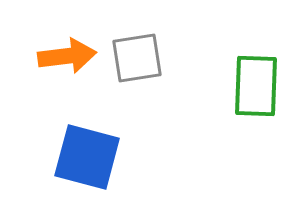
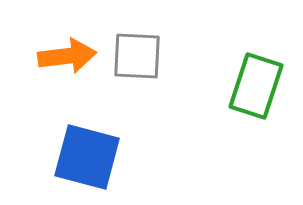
gray square: moved 2 px up; rotated 12 degrees clockwise
green rectangle: rotated 16 degrees clockwise
